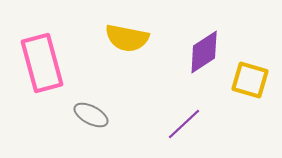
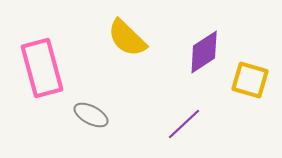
yellow semicircle: rotated 33 degrees clockwise
pink rectangle: moved 5 px down
